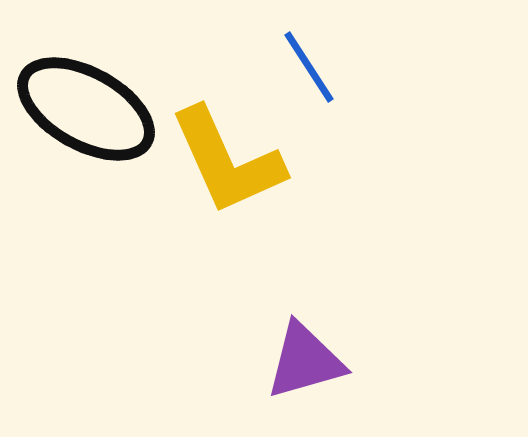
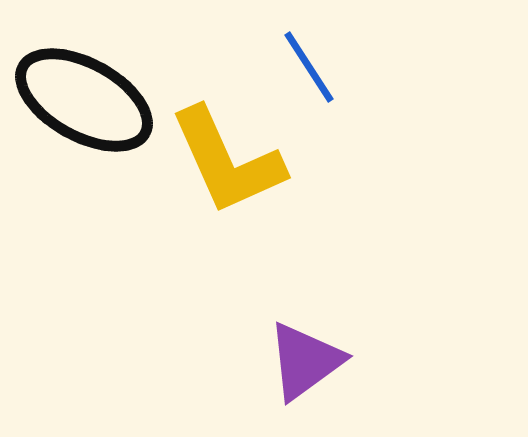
black ellipse: moved 2 px left, 9 px up
purple triangle: rotated 20 degrees counterclockwise
